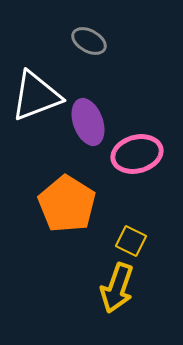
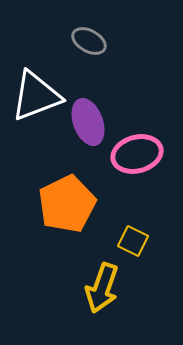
orange pentagon: rotated 14 degrees clockwise
yellow square: moved 2 px right
yellow arrow: moved 15 px left
